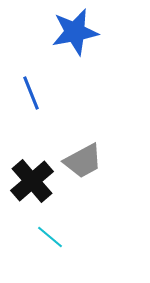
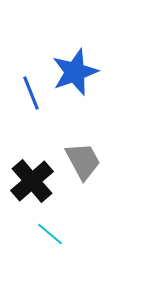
blue star: moved 40 px down; rotated 9 degrees counterclockwise
gray trapezoid: rotated 90 degrees counterclockwise
cyan line: moved 3 px up
